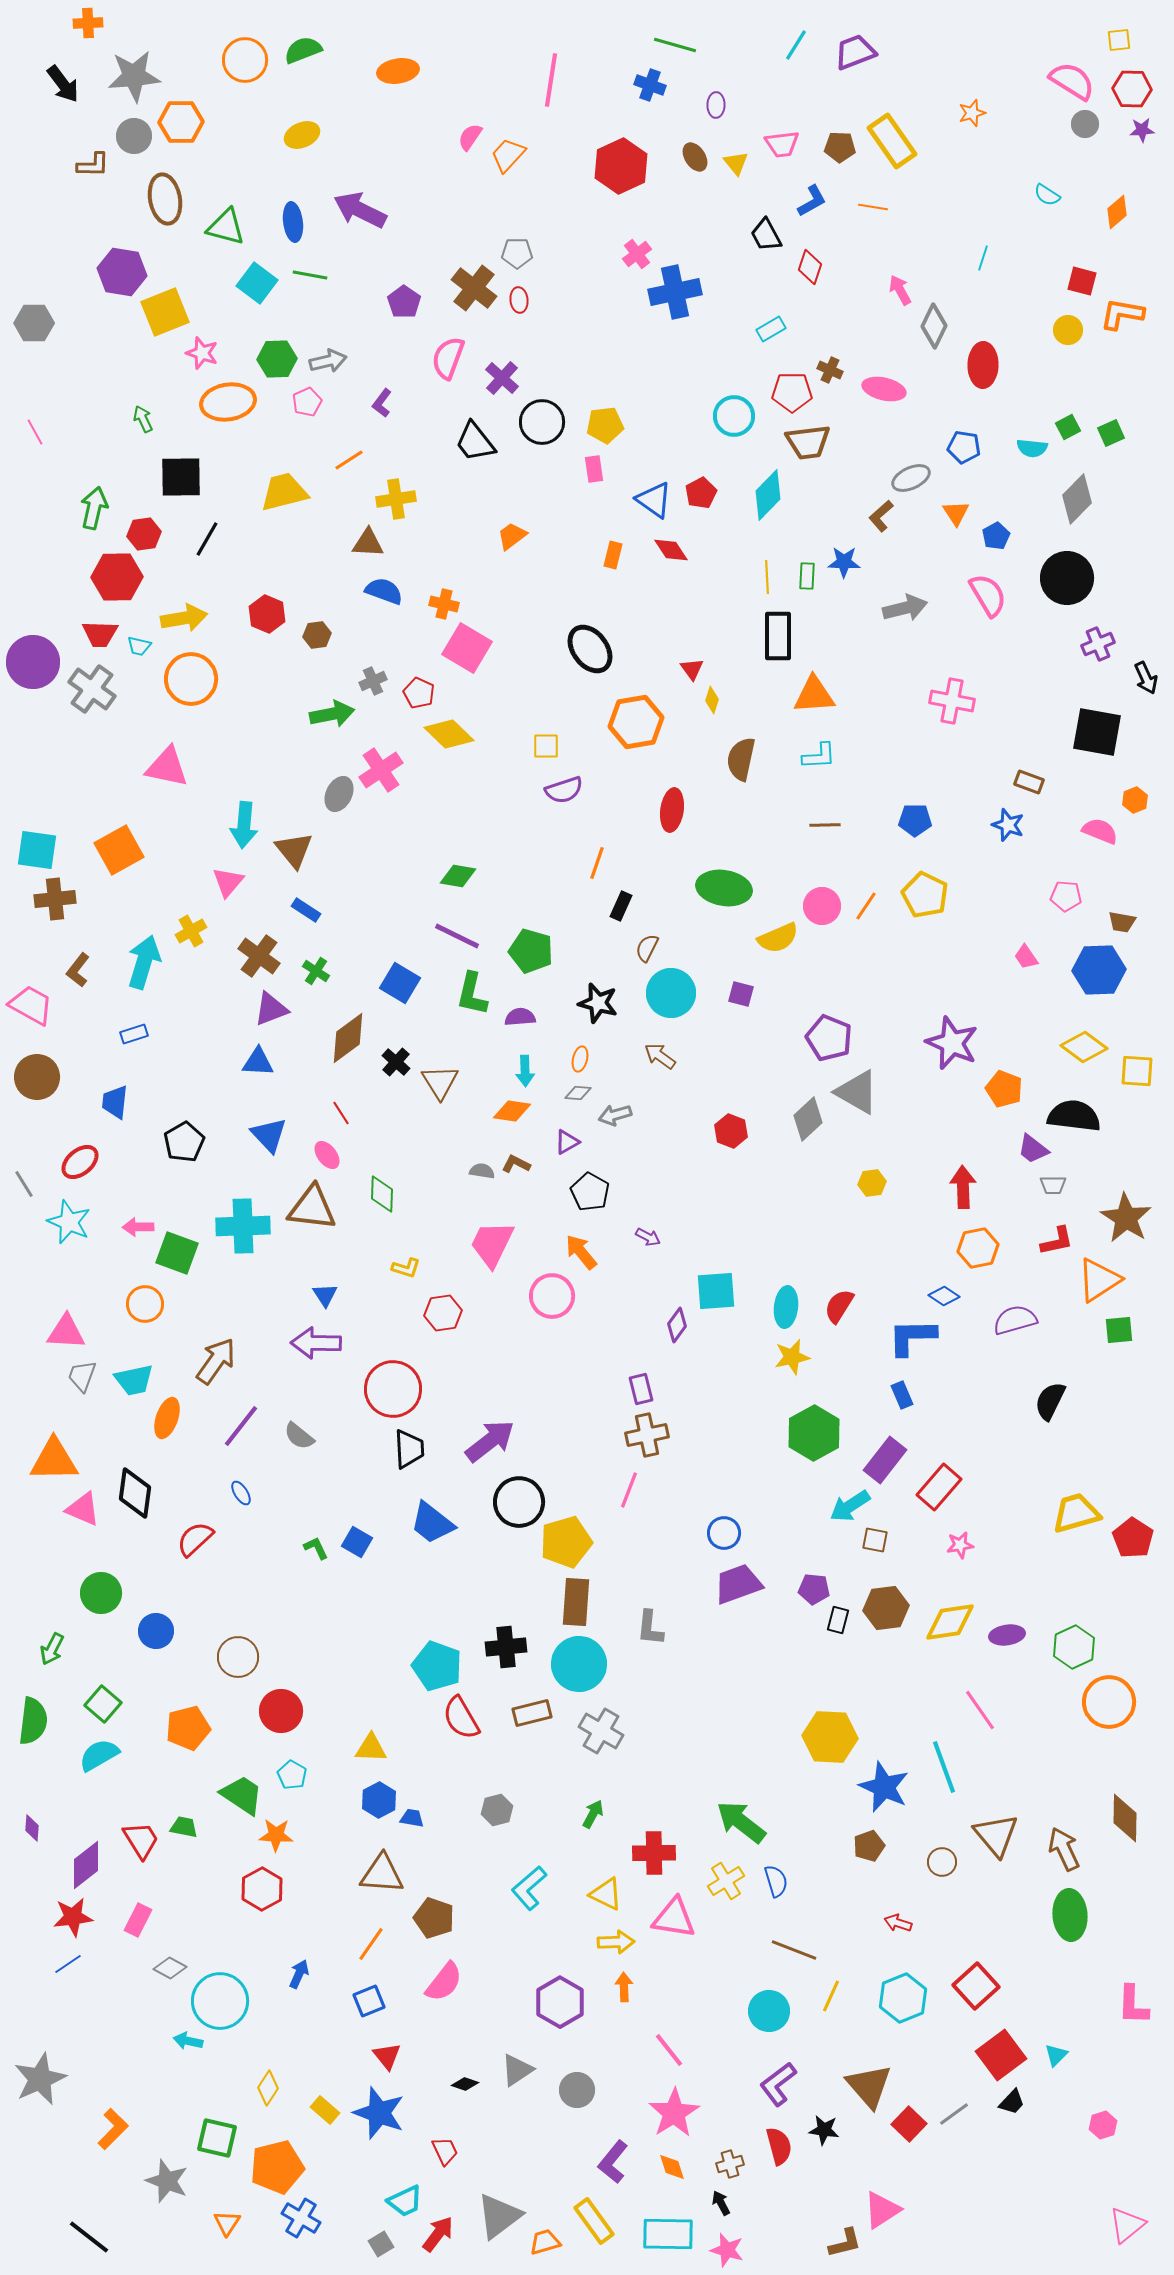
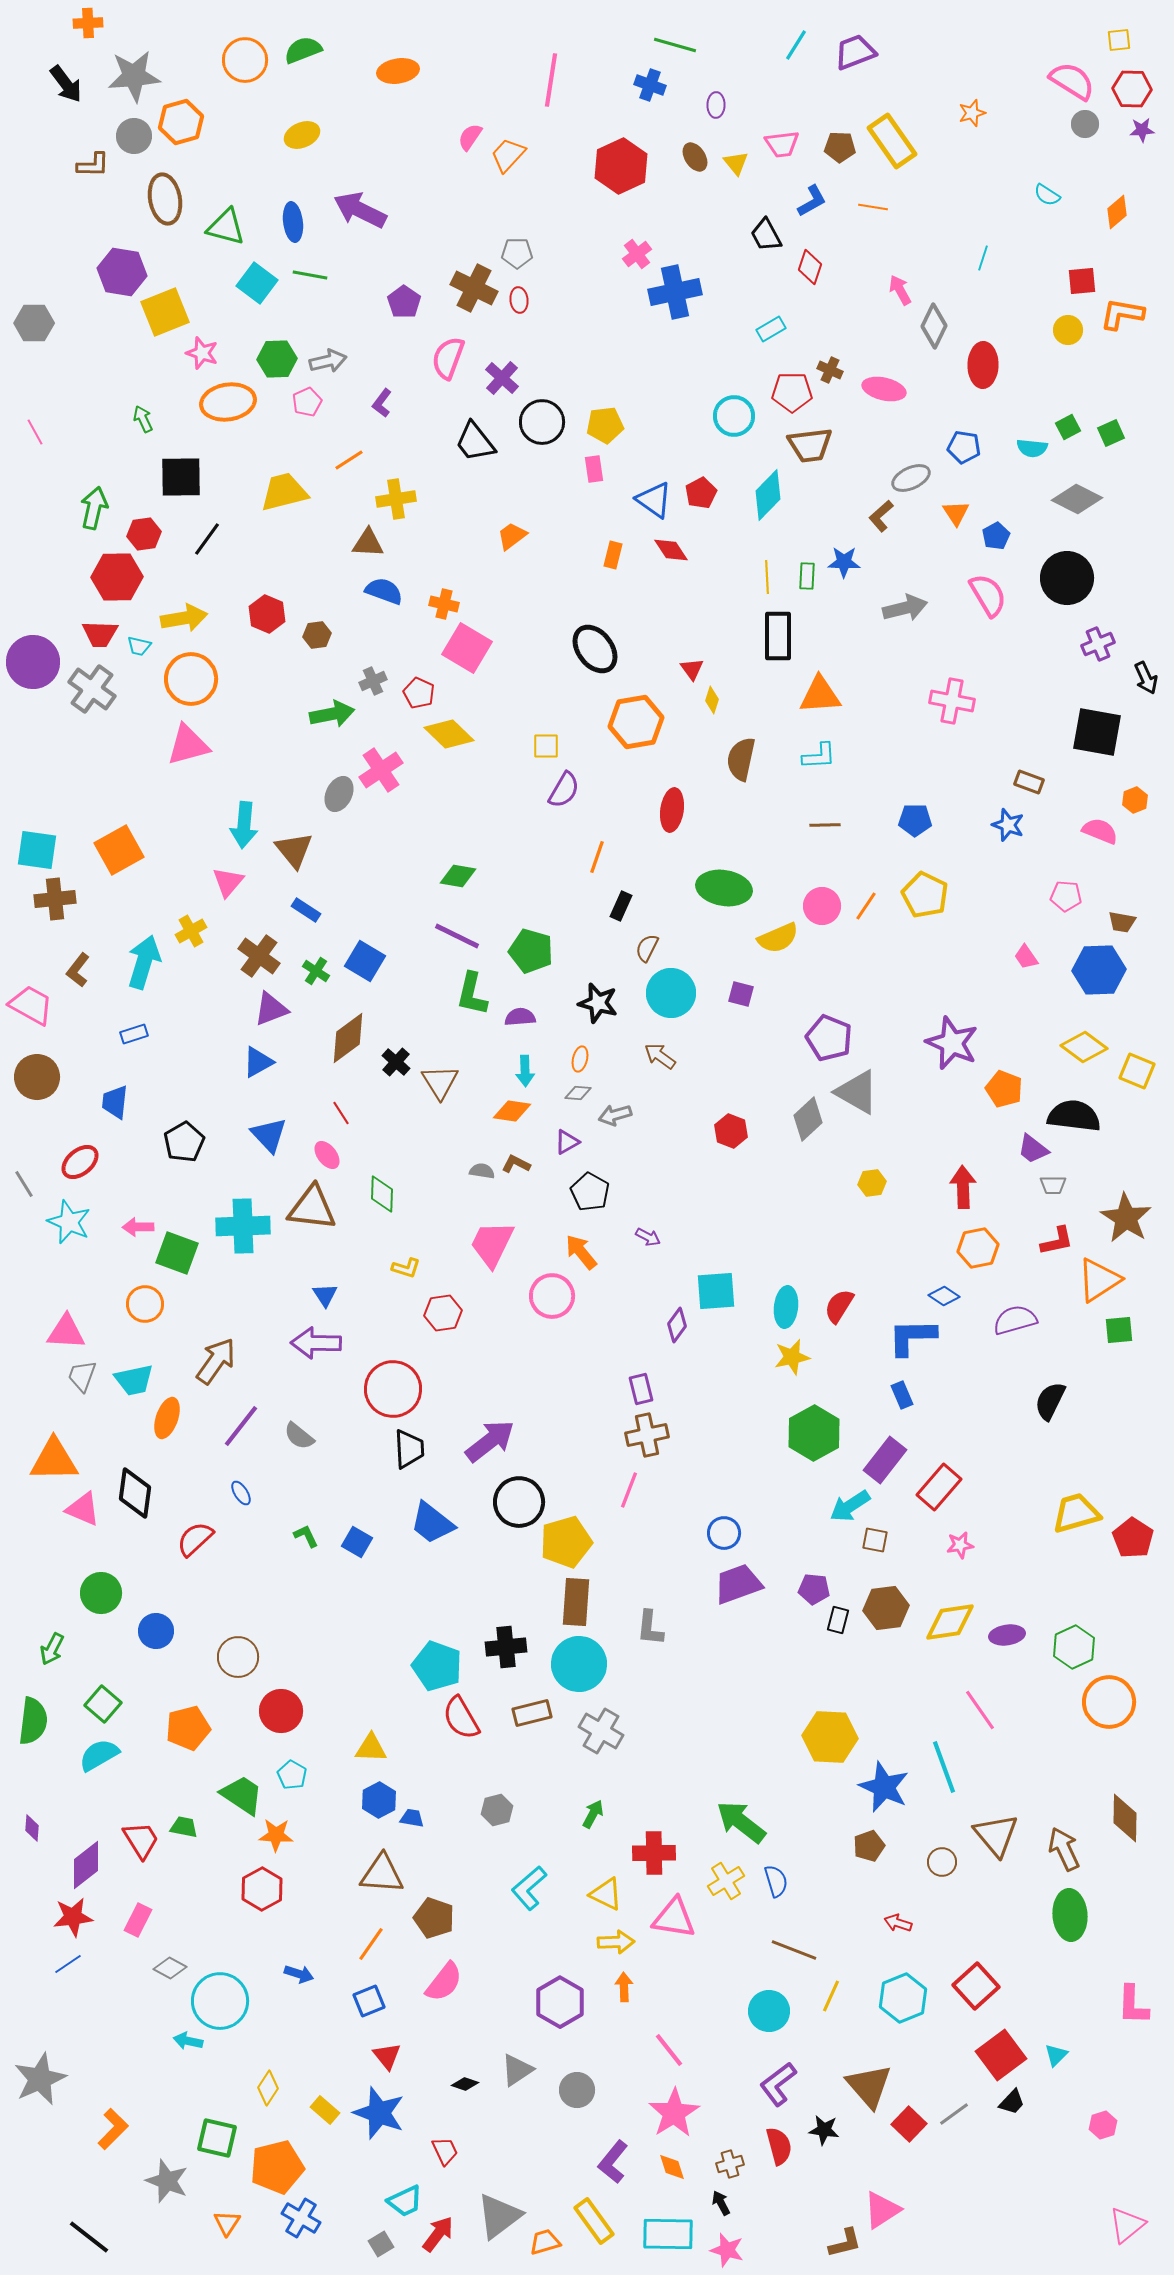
black arrow at (63, 84): moved 3 px right
orange hexagon at (181, 122): rotated 15 degrees counterclockwise
red square at (1082, 281): rotated 20 degrees counterclockwise
brown cross at (474, 288): rotated 12 degrees counterclockwise
brown trapezoid at (808, 442): moved 2 px right, 3 px down
gray diamond at (1077, 499): rotated 72 degrees clockwise
black line at (207, 539): rotated 6 degrees clockwise
black ellipse at (590, 649): moved 5 px right
orange triangle at (814, 695): moved 6 px right
pink triangle at (167, 767): moved 21 px right, 22 px up; rotated 27 degrees counterclockwise
purple semicircle at (564, 790): rotated 42 degrees counterclockwise
orange line at (597, 863): moved 6 px up
blue square at (400, 983): moved 35 px left, 22 px up
blue triangle at (258, 1062): rotated 32 degrees counterclockwise
yellow square at (1137, 1071): rotated 18 degrees clockwise
green L-shape at (316, 1548): moved 10 px left, 12 px up
blue arrow at (299, 1974): rotated 84 degrees clockwise
